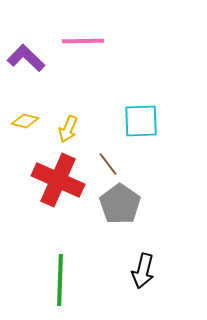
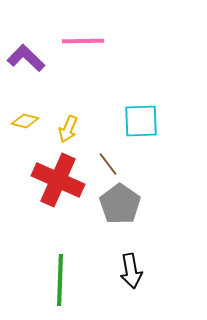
black arrow: moved 12 px left; rotated 24 degrees counterclockwise
